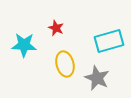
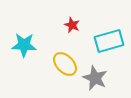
red star: moved 16 px right, 3 px up
yellow ellipse: rotated 30 degrees counterclockwise
gray star: moved 2 px left
